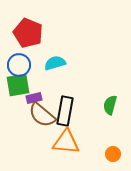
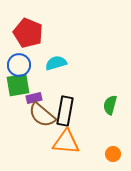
cyan semicircle: moved 1 px right
